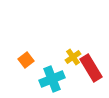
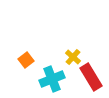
yellow cross: rotated 14 degrees counterclockwise
red rectangle: moved 9 px down
